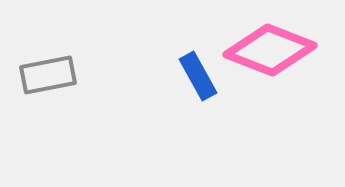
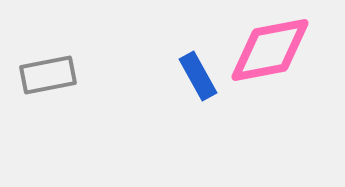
pink diamond: rotated 32 degrees counterclockwise
